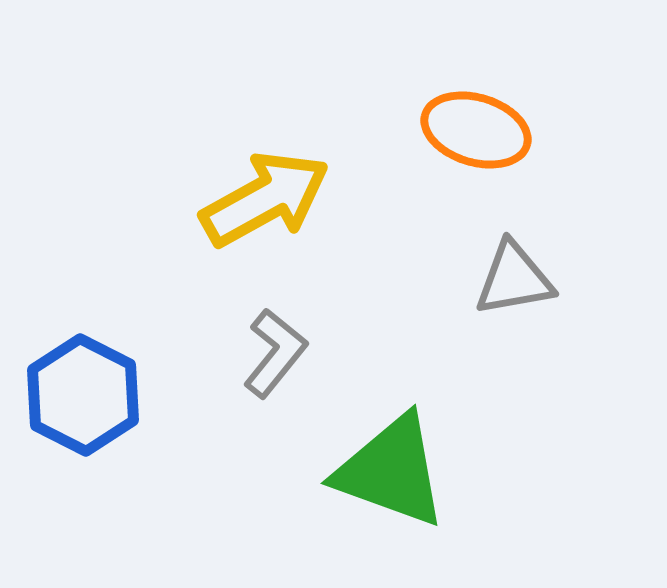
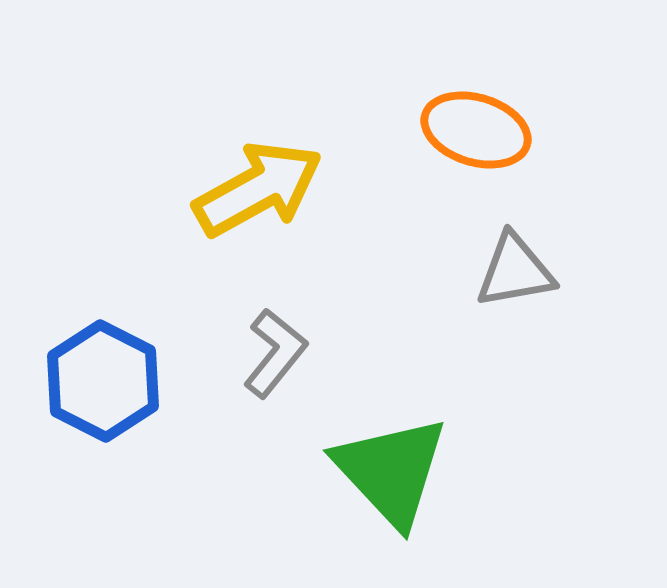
yellow arrow: moved 7 px left, 10 px up
gray triangle: moved 1 px right, 8 px up
blue hexagon: moved 20 px right, 14 px up
green triangle: rotated 27 degrees clockwise
